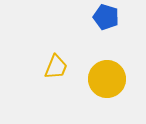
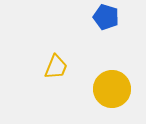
yellow circle: moved 5 px right, 10 px down
